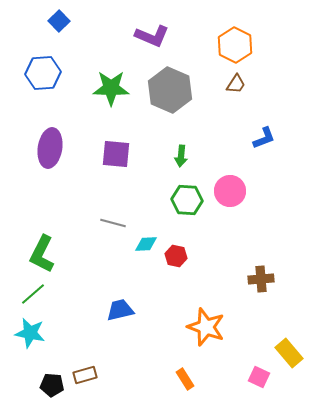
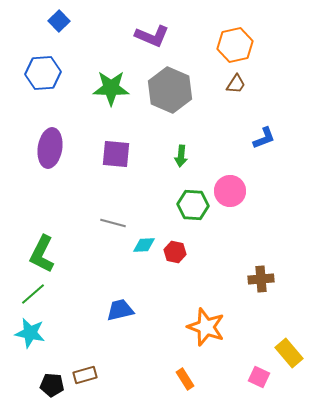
orange hexagon: rotated 20 degrees clockwise
green hexagon: moved 6 px right, 5 px down
cyan diamond: moved 2 px left, 1 px down
red hexagon: moved 1 px left, 4 px up
